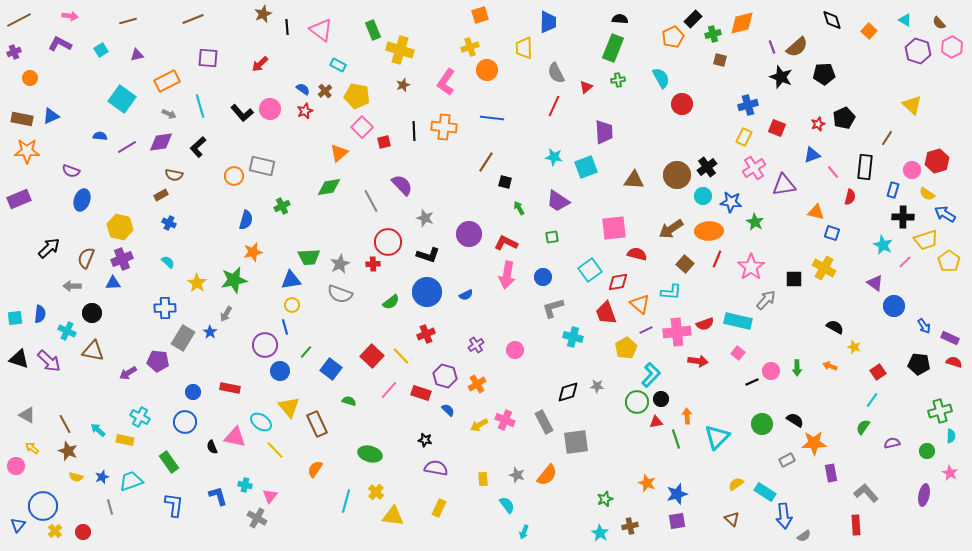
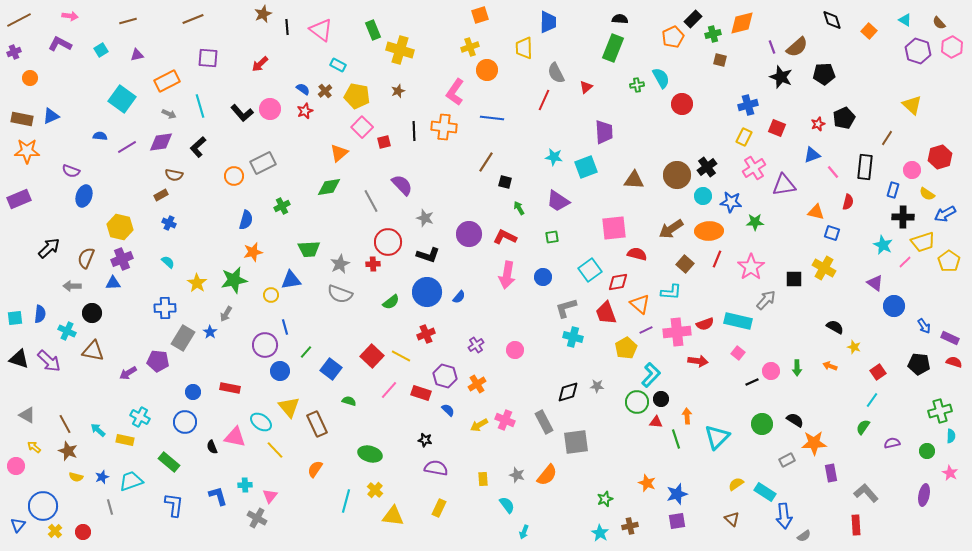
green cross at (618, 80): moved 19 px right, 5 px down
pink L-shape at (446, 82): moved 9 px right, 10 px down
brown star at (403, 85): moved 5 px left, 6 px down
red line at (554, 106): moved 10 px left, 6 px up
red hexagon at (937, 161): moved 3 px right, 4 px up
gray rectangle at (262, 166): moved 1 px right, 3 px up; rotated 40 degrees counterclockwise
red semicircle at (850, 197): moved 2 px left, 5 px down
blue ellipse at (82, 200): moved 2 px right, 4 px up
blue arrow at (945, 214): rotated 60 degrees counterclockwise
green star at (755, 222): rotated 30 degrees counterclockwise
yellow trapezoid at (926, 240): moved 3 px left, 2 px down
red L-shape at (506, 243): moved 1 px left, 6 px up
green trapezoid at (309, 257): moved 8 px up
blue semicircle at (466, 295): moved 7 px left, 2 px down; rotated 24 degrees counterclockwise
yellow circle at (292, 305): moved 21 px left, 10 px up
gray L-shape at (553, 308): moved 13 px right
yellow line at (401, 356): rotated 18 degrees counterclockwise
red triangle at (656, 422): rotated 16 degrees clockwise
yellow arrow at (32, 448): moved 2 px right, 1 px up
green rectangle at (169, 462): rotated 15 degrees counterclockwise
cyan cross at (245, 485): rotated 16 degrees counterclockwise
yellow cross at (376, 492): moved 1 px left, 2 px up
